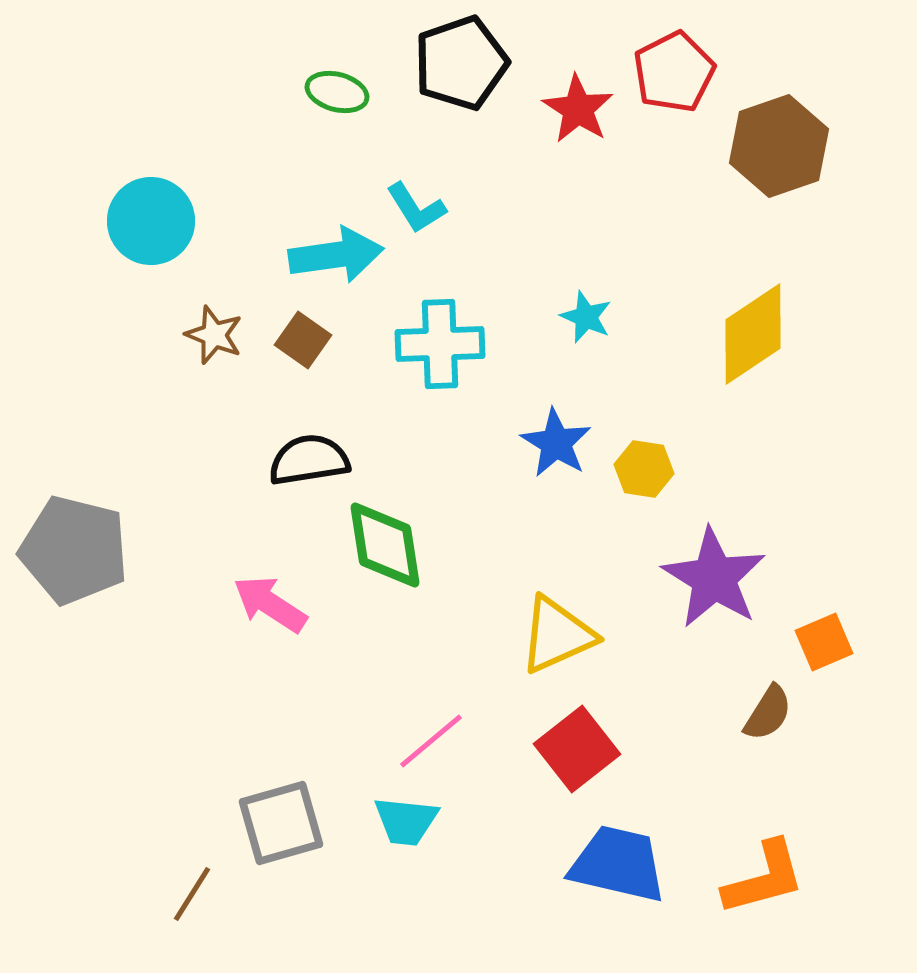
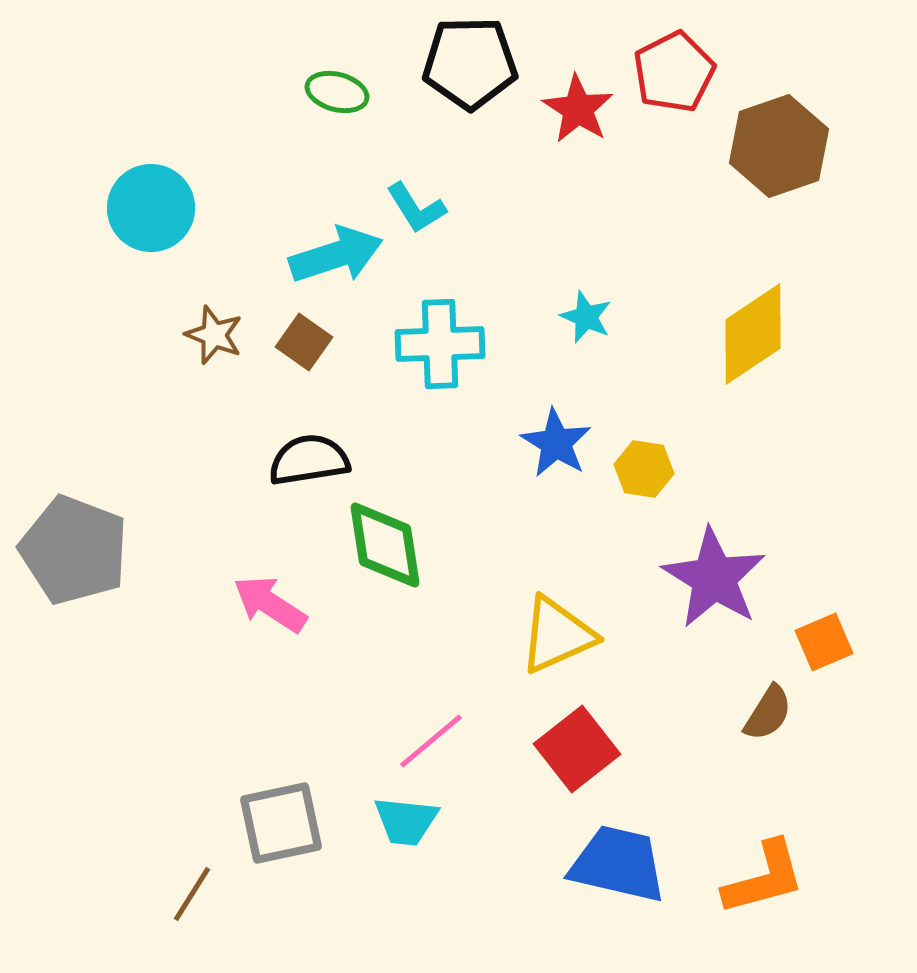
black pentagon: moved 9 px right; rotated 18 degrees clockwise
cyan circle: moved 13 px up
cyan arrow: rotated 10 degrees counterclockwise
brown square: moved 1 px right, 2 px down
gray pentagon: rotated 7 degrees clockwise
gray square: rotated 4 degrees clockwise
